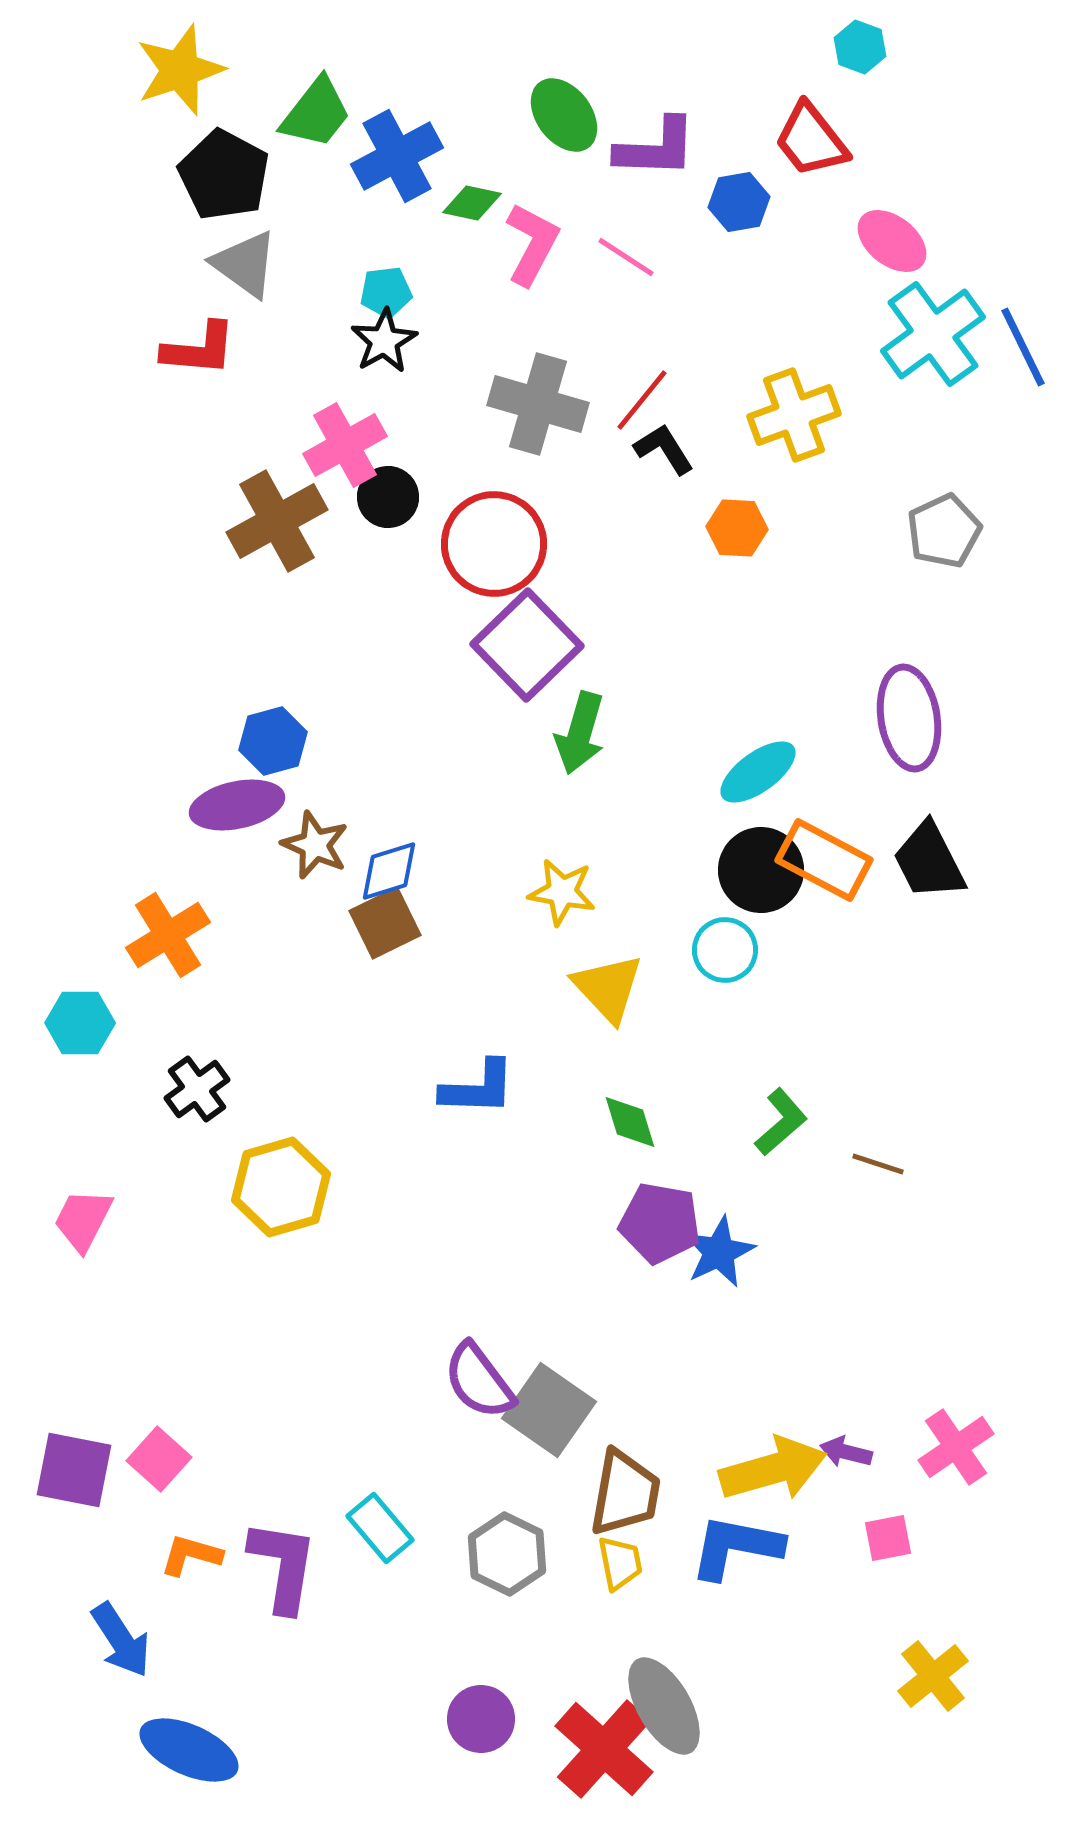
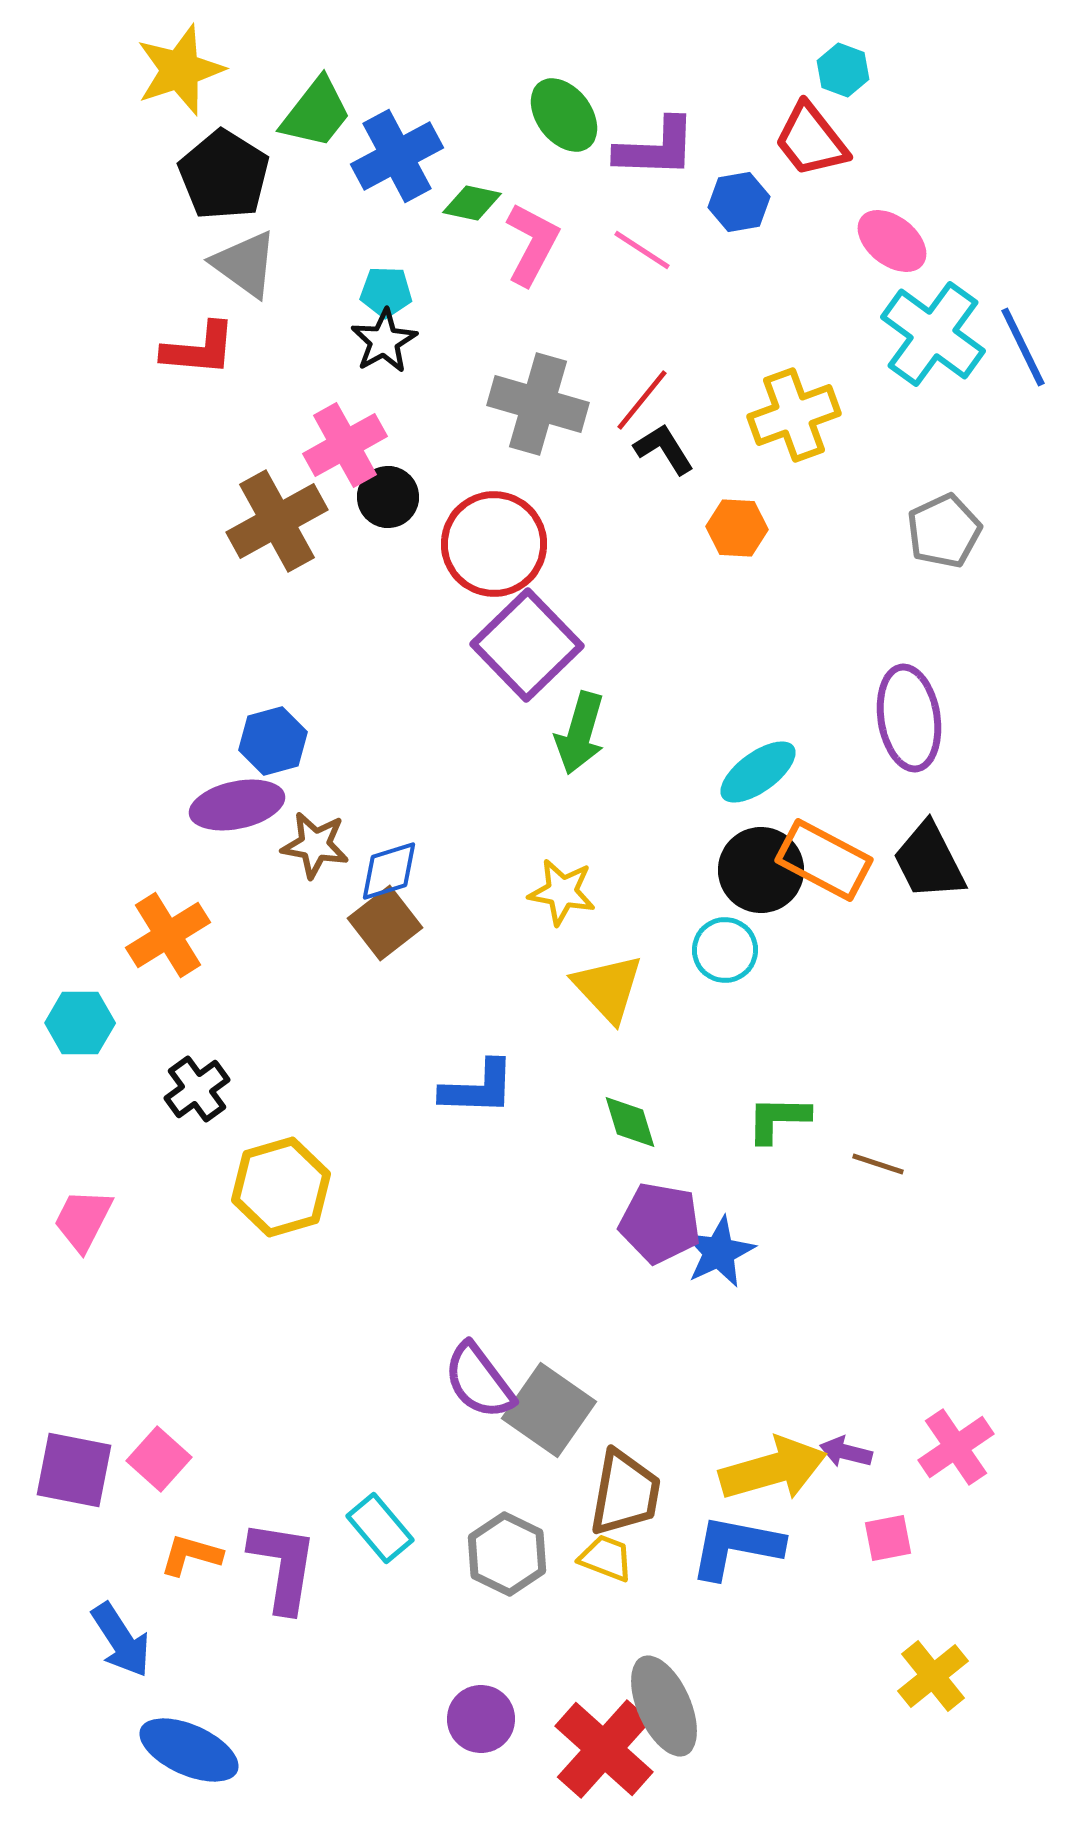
cyan hexagon at (860, 47): moved 17 px left, 23 px down
black pentagon at (224, 175): rotated 4 degrees clockwise
pink line at (626, 257): moved 16 px right, 7 px up
cyan pentagon at (386, 292): rotated 9 degrees clockwise
cyan cross at (933, 334): rotated 18 degrees counterclockwise
brown star at (315, 845): rotated 14 degrees counterclockwise
brown square at (385, 923): rotated 12 degrees counterclockwise
green L-shape at (781, 1122): moved 3 px left, 3 px up; rotated 138 degrees counterclockwise
yellow trapezoid at (620, 1563): moved 14 px left, 5 px up; rotated 58 degrees counterclockwise
gray ellipse at (664, 1706): rotated 6 degrees clockwise
